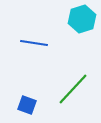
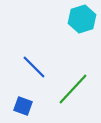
blue line: moved 24 px down; rotated 36 degrees clockwise
blue square: moved 4 px left, 1 px down
